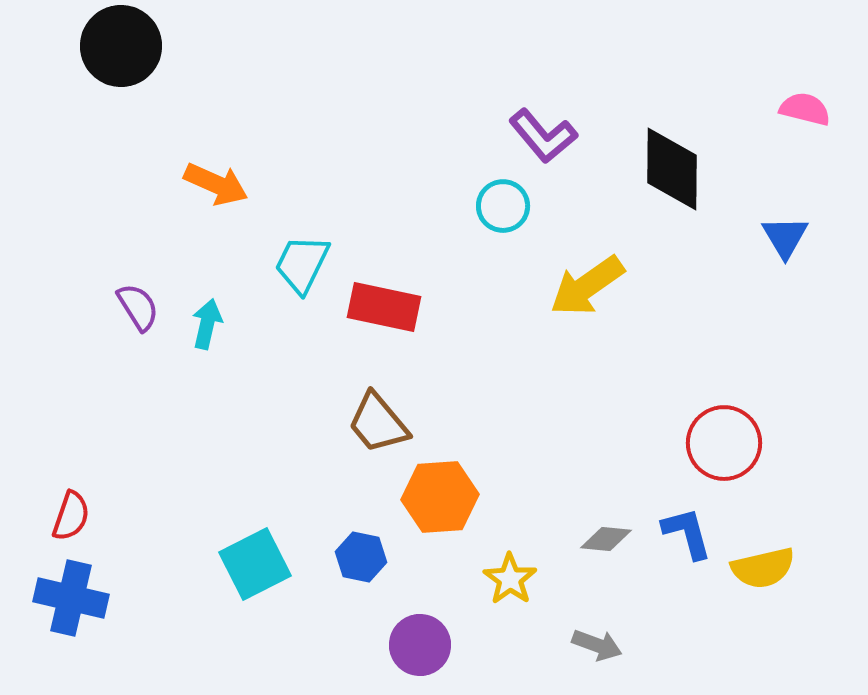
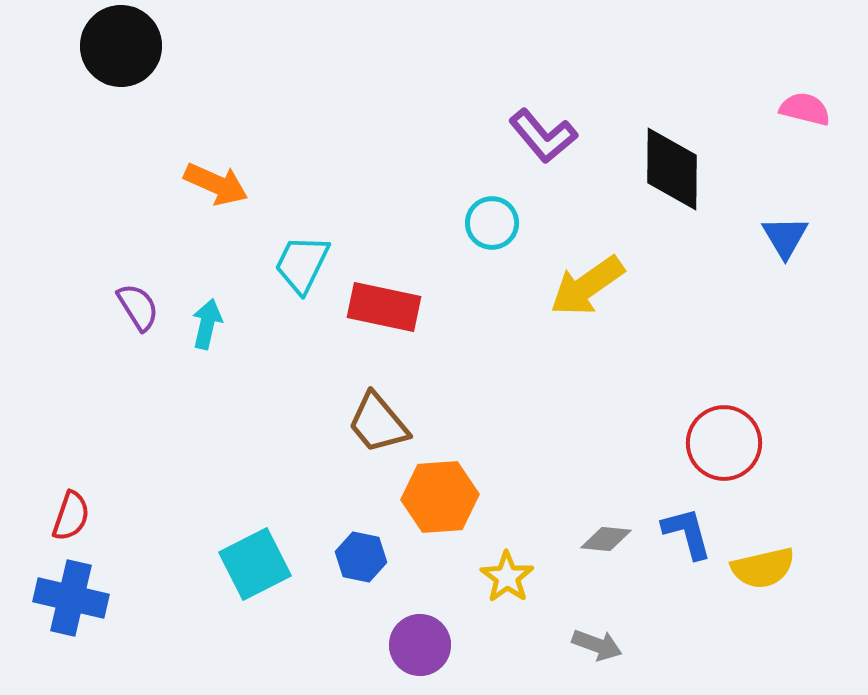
cyan circle: moved 11 px left, 17 px down
yellow star: moved 3 px left, 2 px up
